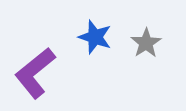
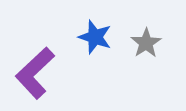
purple L-shape: rotated 4 degrees counterclockwise
